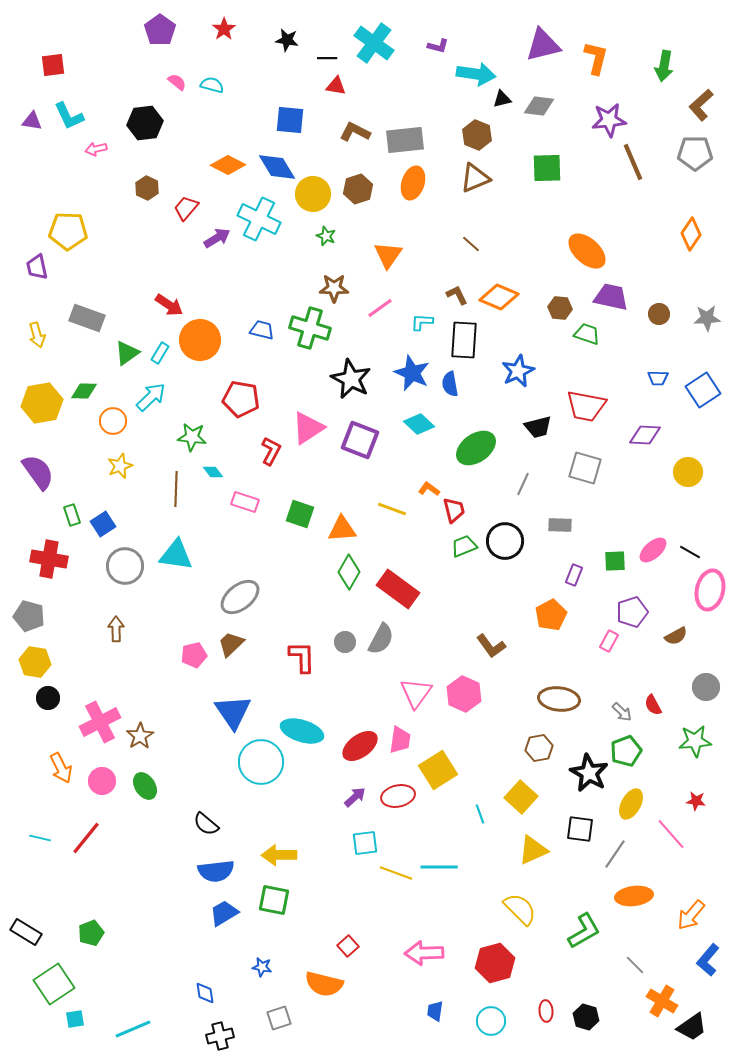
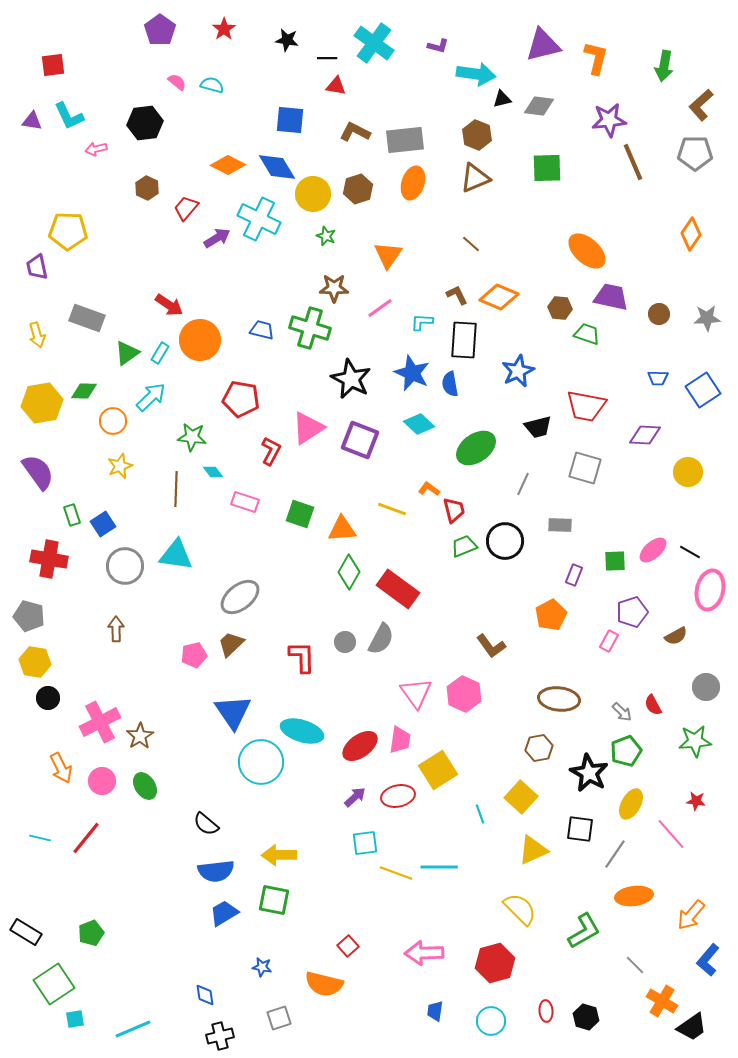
pink triangle at (416, 693): rotated 12 degrees counterclockwise
blue diamond at (205, 993): moved 2 px down
